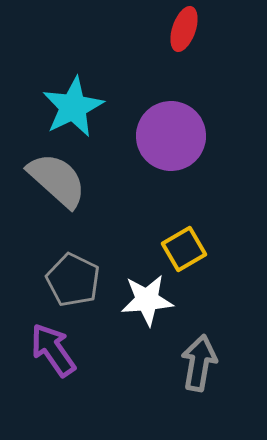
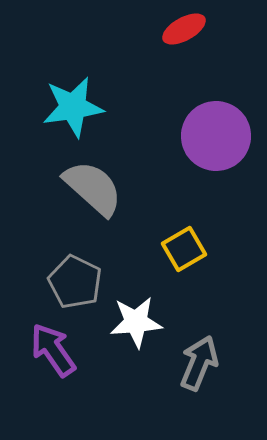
red ellipse: rotated 42 degrees clockwise
cyan star: rotated 18 degrees clockwise
purple circle: moved 45 px right
gray semicircle: moved 36 px right, 8 px down
gray pentagon: moved 2 px right, 2 px down
white star: moved 11 px left, 22 px down
gray arrow: rotated 12 degrees clockwise
